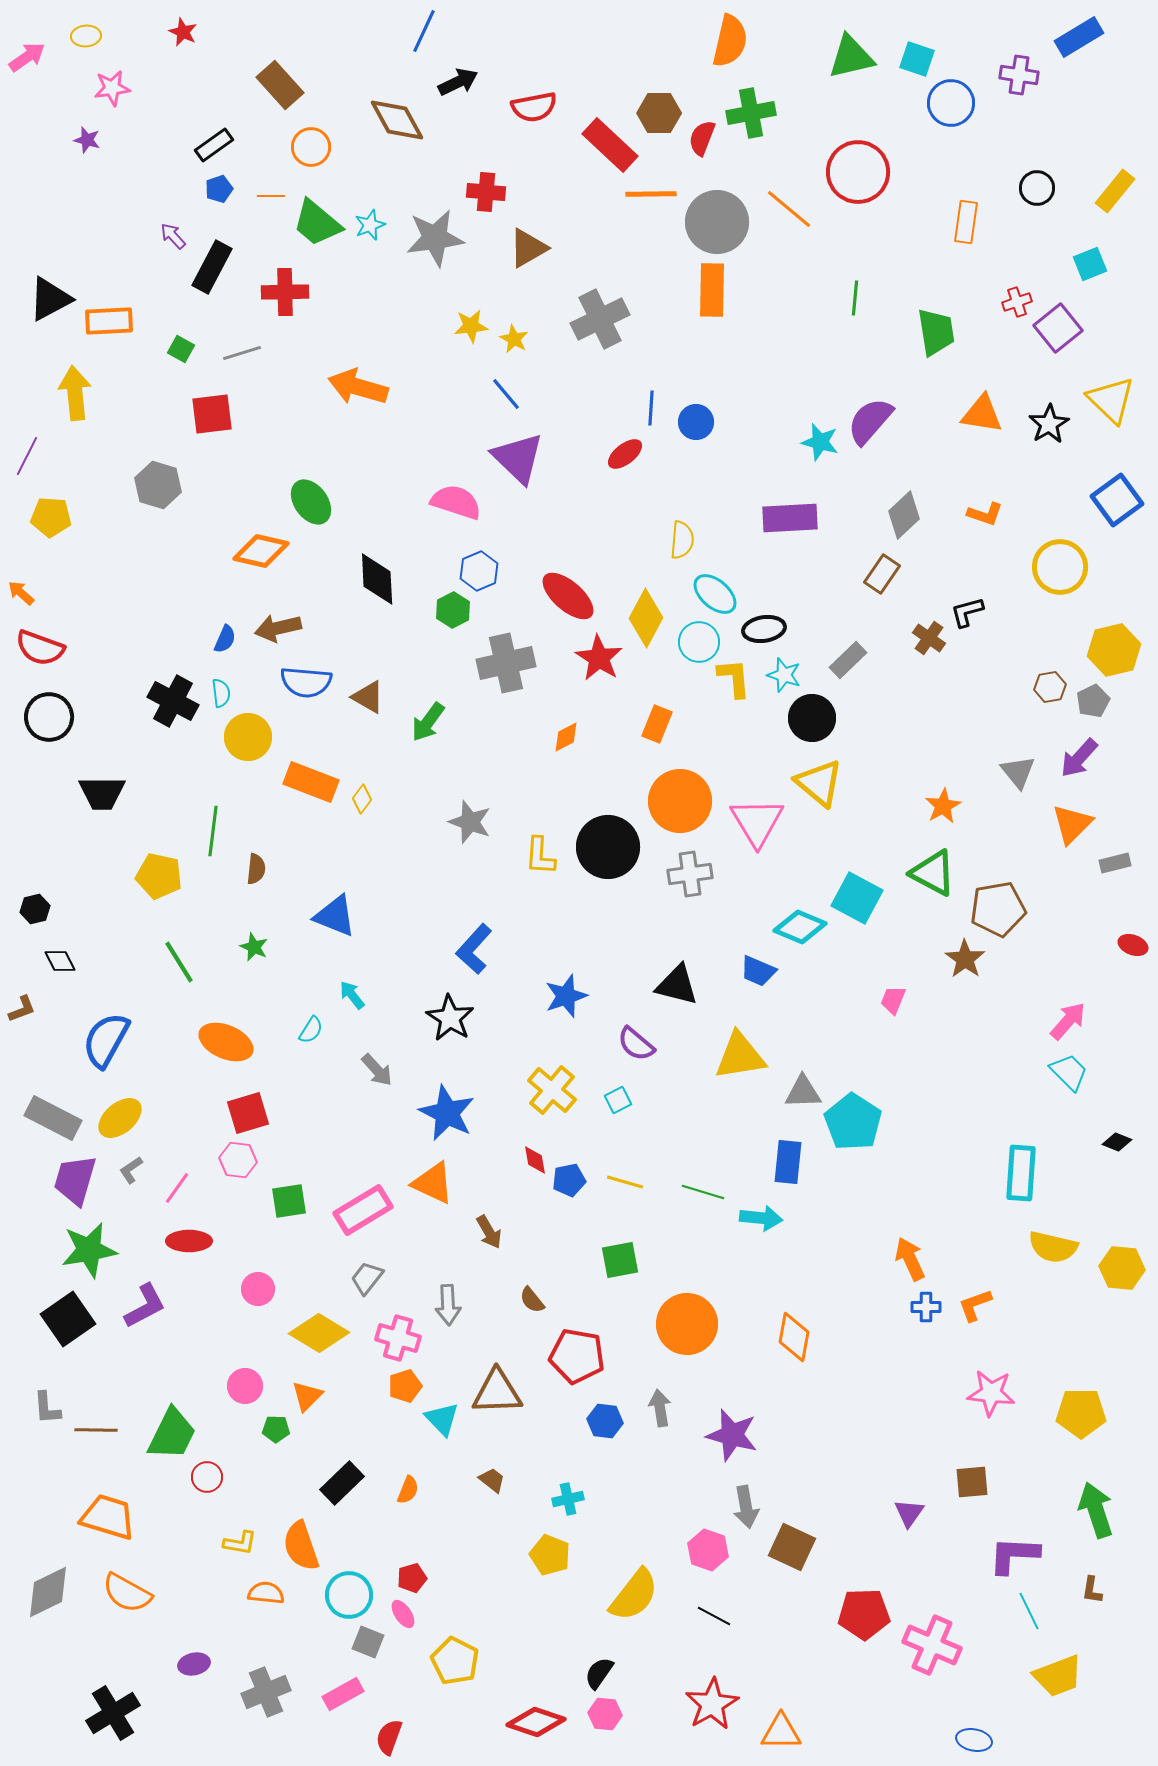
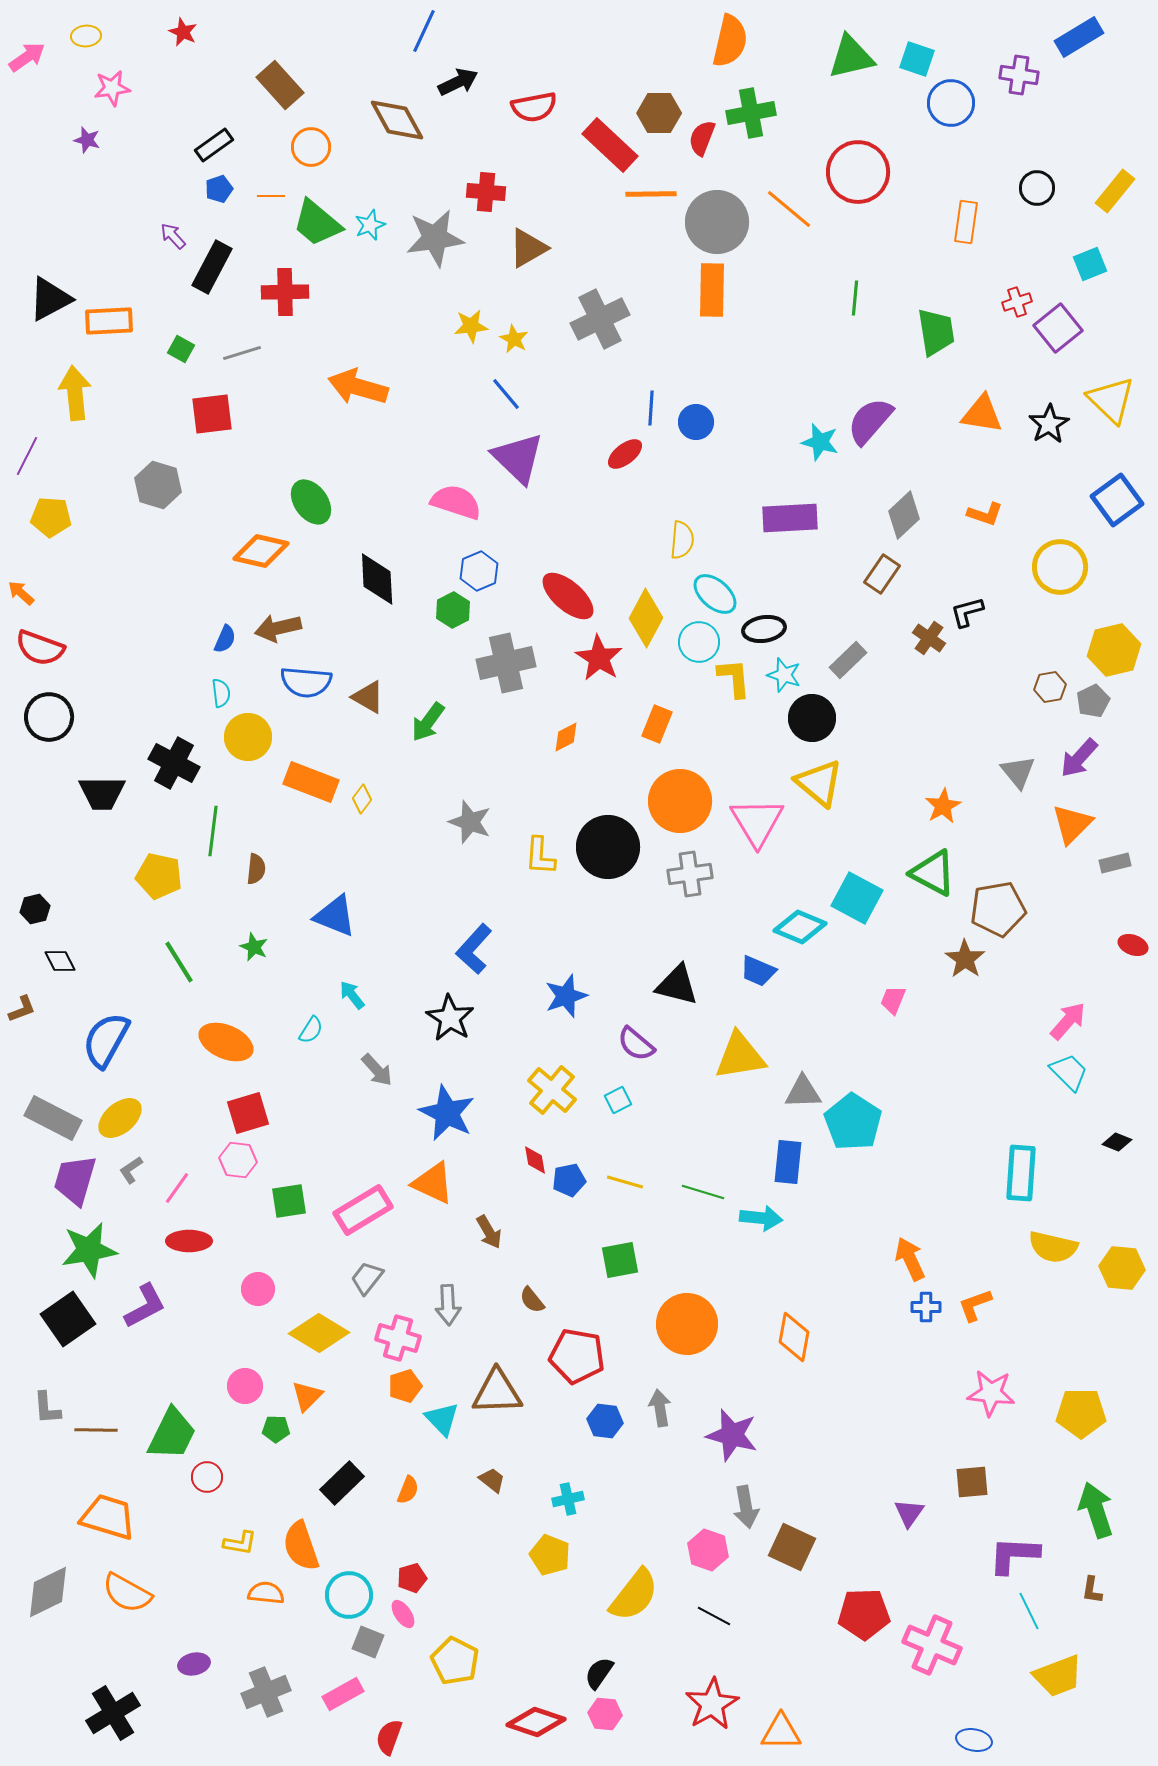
black cross at (173, 701): moved 1 px right, 62 px down
